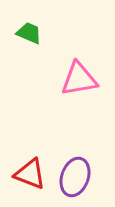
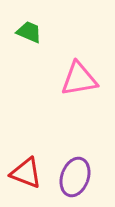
green trapezoid: moved 1 px up
red triangle: moved 4 px left, 1 px up
